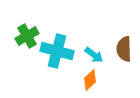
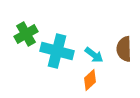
green cross: moved 1 px left, 2 px up
